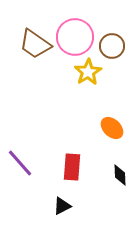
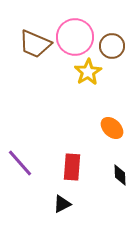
brown trapezoid: rotated 12 degrees counterclockwise
black triangle: moved 2 px up
